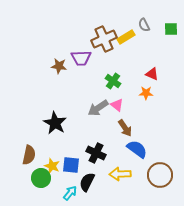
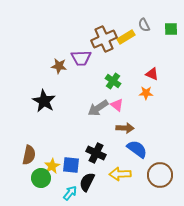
black star: moved 11 px left, 22 px up
brown arrow: rotated 54 degrees counterclockwise
yellow star: rotated 21 degrees clockwise
